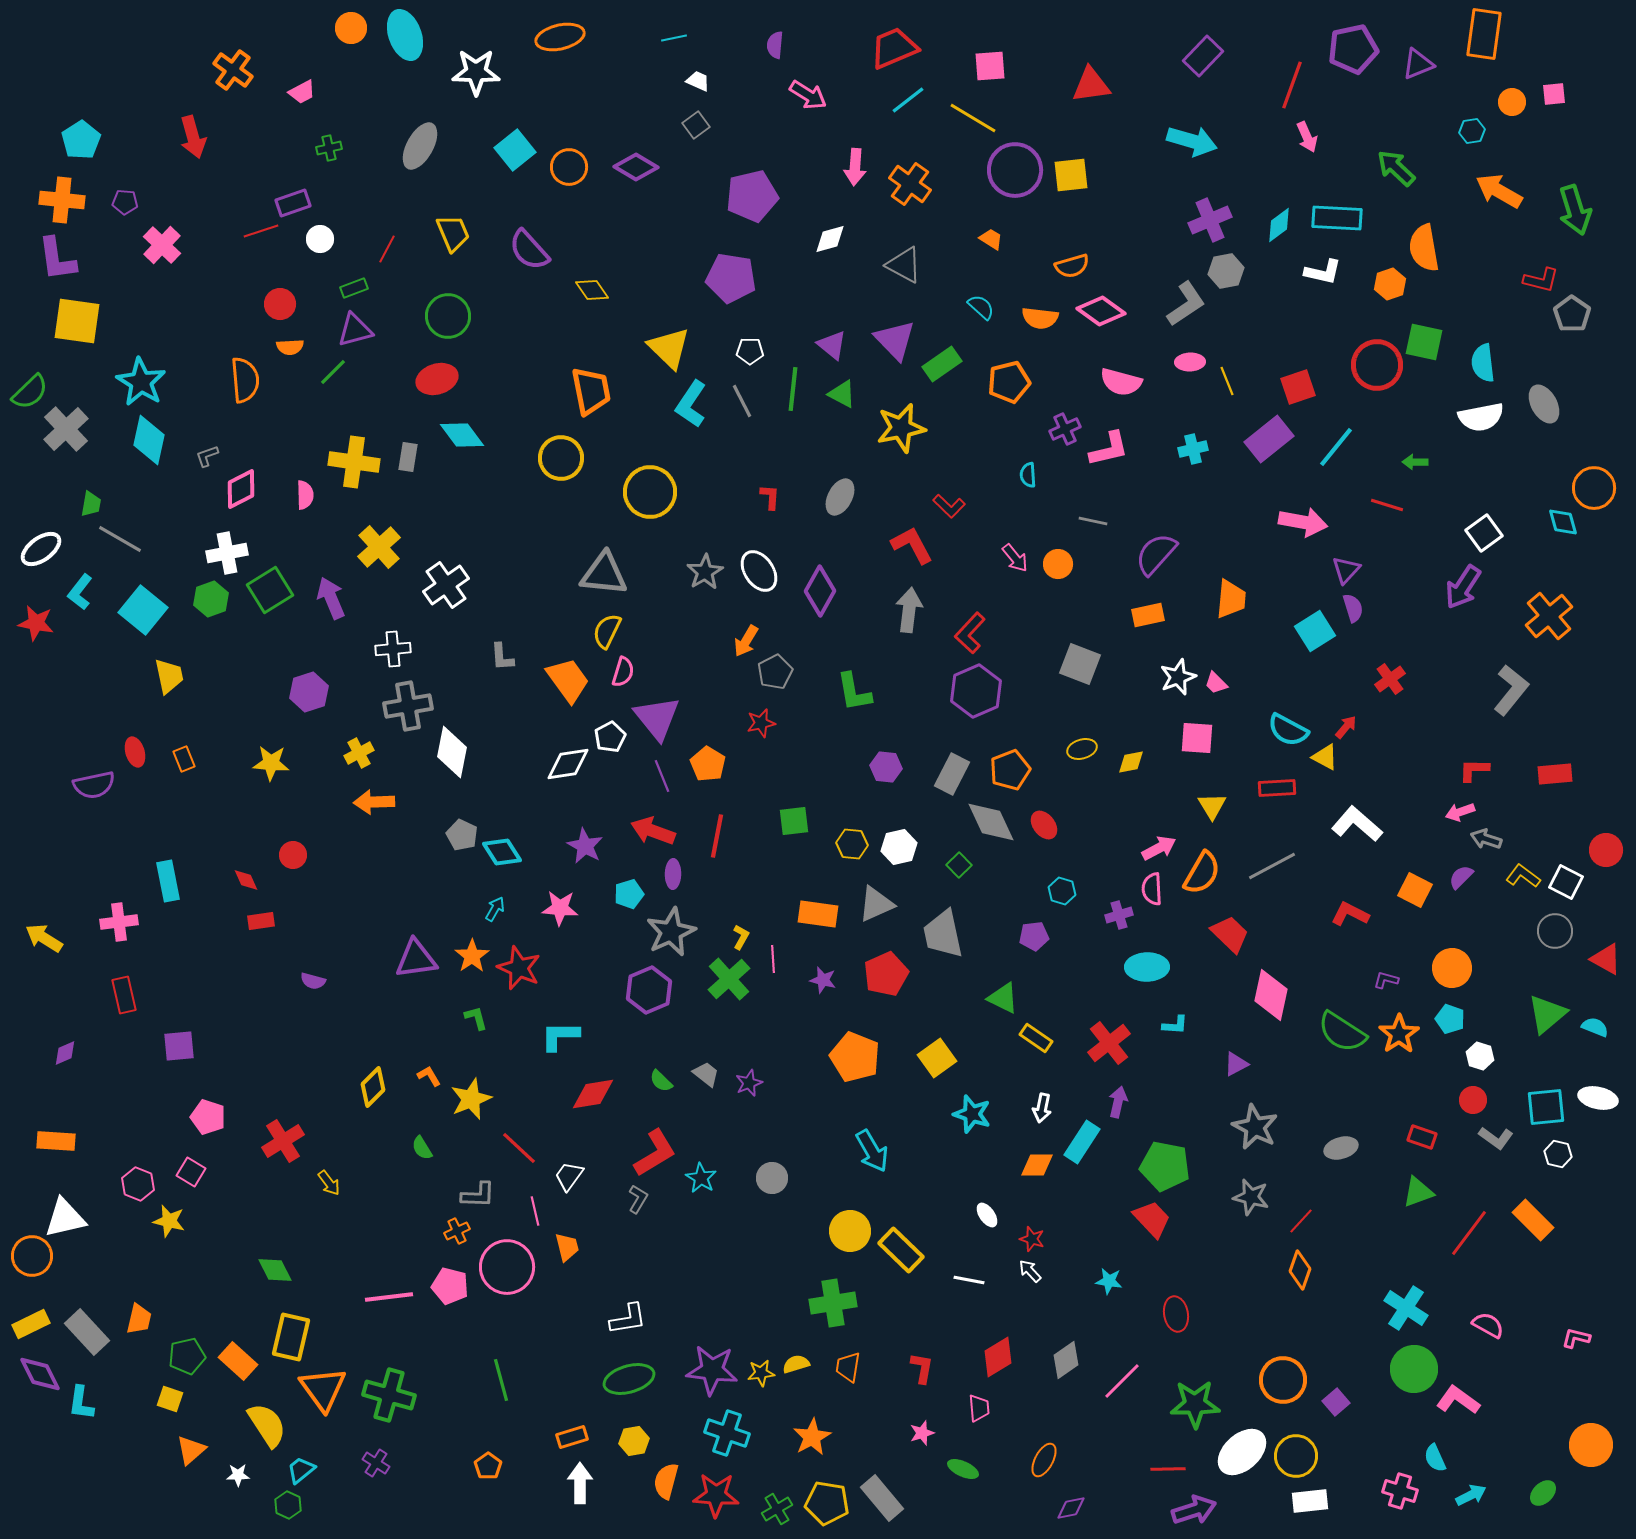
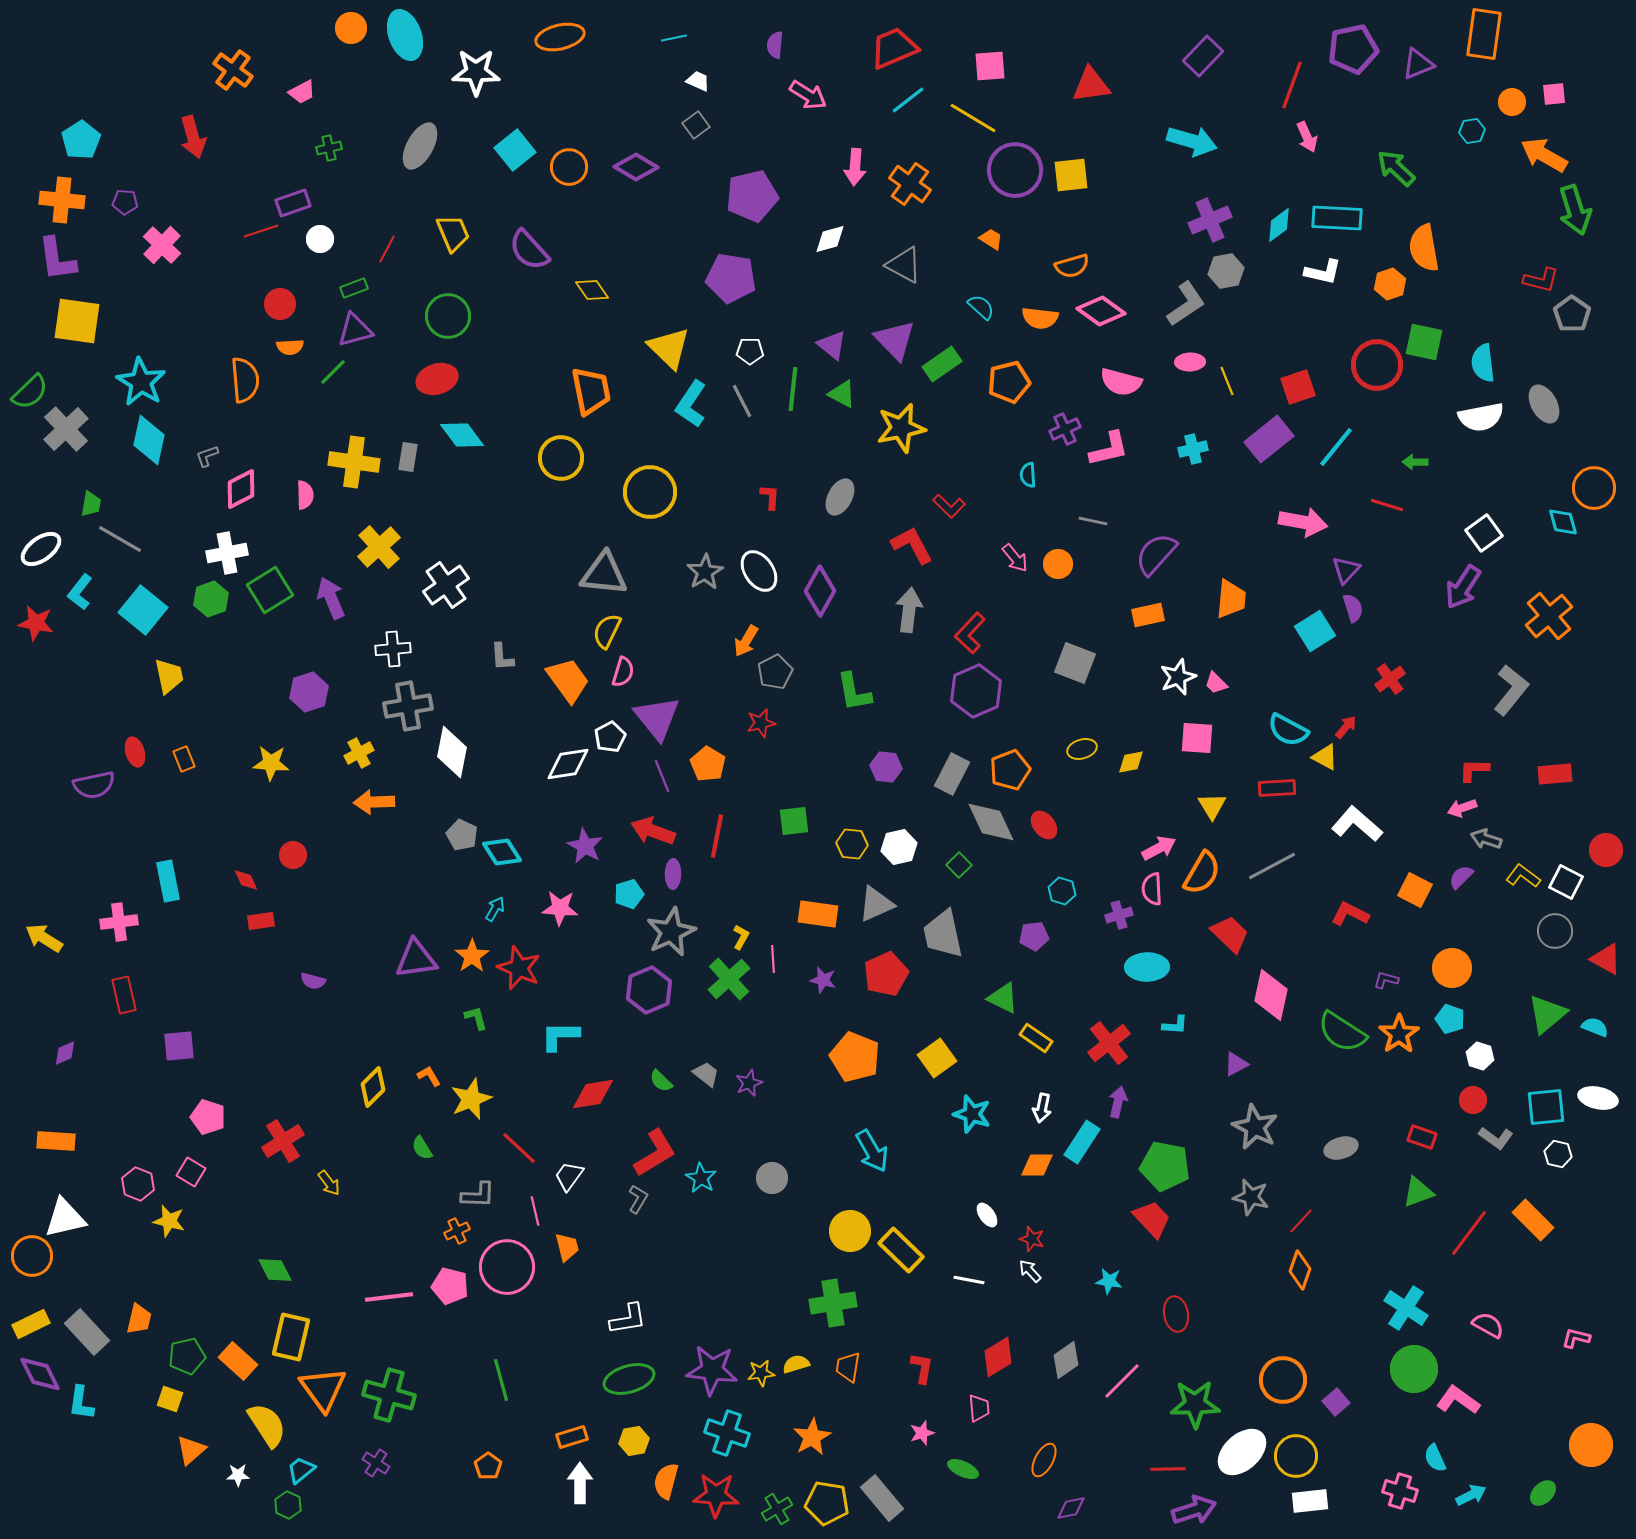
orange arrow at (1499, 191): moved 45 px right, 36 px up
gray square at (1080, 664): moved 5 px left, 1 px up
pink arrow at (1460, 812): moved 2 px right, 4 px up
